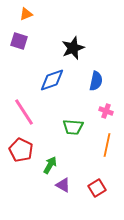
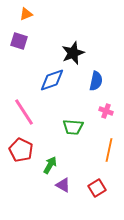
black star: moved 5 px down
orange line: moved 2 px right, 5 px down
